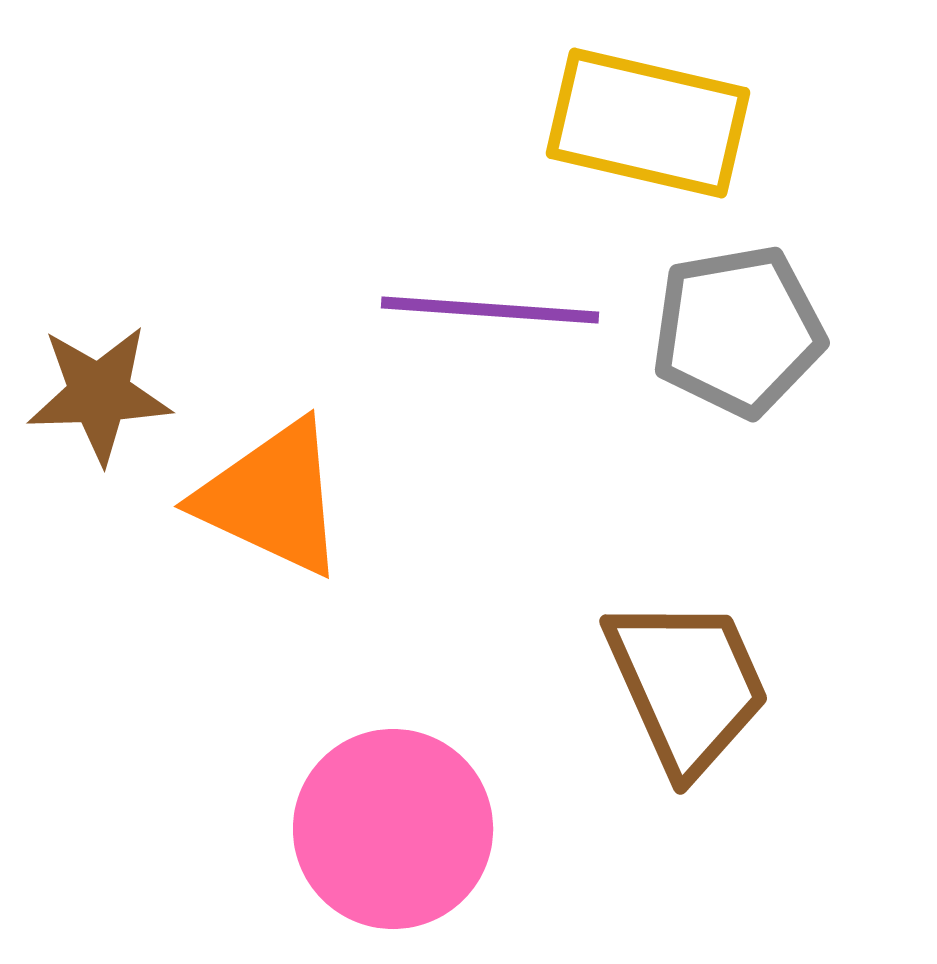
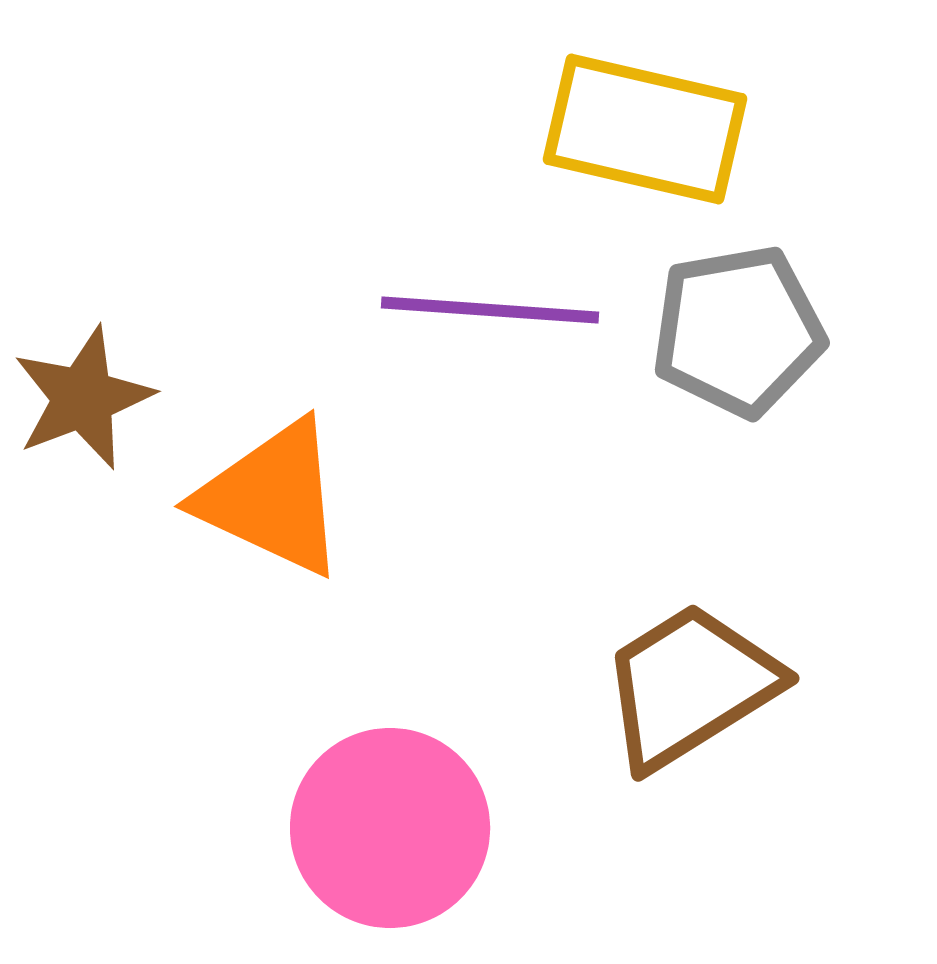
yellow rectangle: moved 3 px left, 6 px down
brown star: moved 16 px left, 4 px down; rotated 19 degrees counterclockwise
brown trapezoid: moved 3 px right, 1 px down; rotated 98 degrees counterclockwise
pink circle: moved 3 px left, 1 px up
